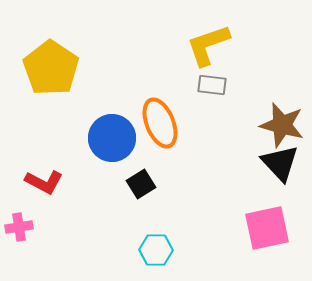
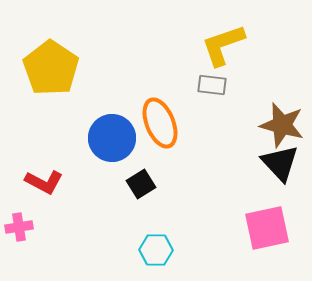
yellow L-shape: moved 15 px right
